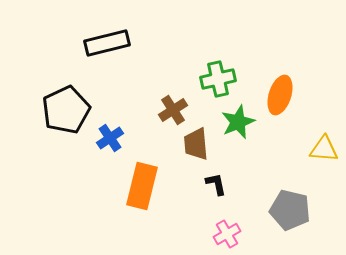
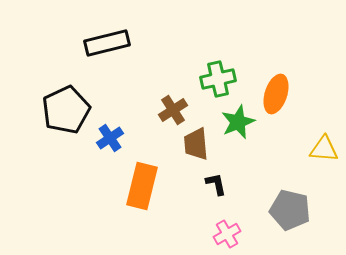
orange ellipse: moved 4 px left, 1 px up
